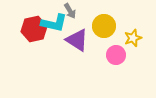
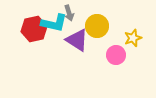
gray arrow: moved 1 px left, 2 px down; rotated 14 degrees clockwise
yellow circle: moved 7 px left
